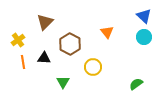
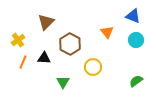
blue triangle: moved 11 px left; rotated 21 degrees counterclockwise
brown triangle: moved 1 px right
cyan circle: moved 8 px left, 3 px down
orange line: rotated 32 degrees clockwise
green semicircle: moved 3 px up
